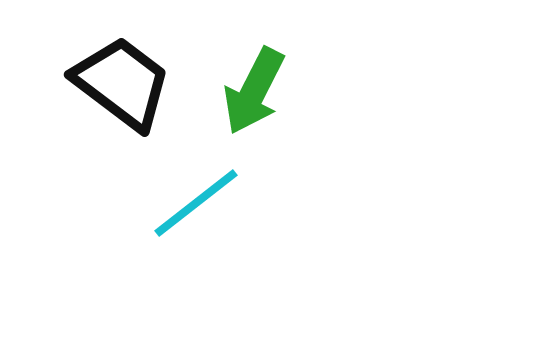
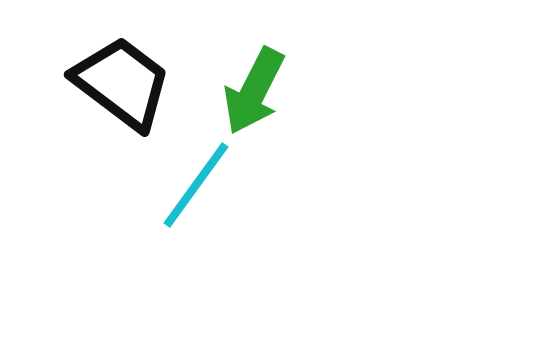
cyan line: moved 18 px up; rotated 16 degrees counterclockwise
